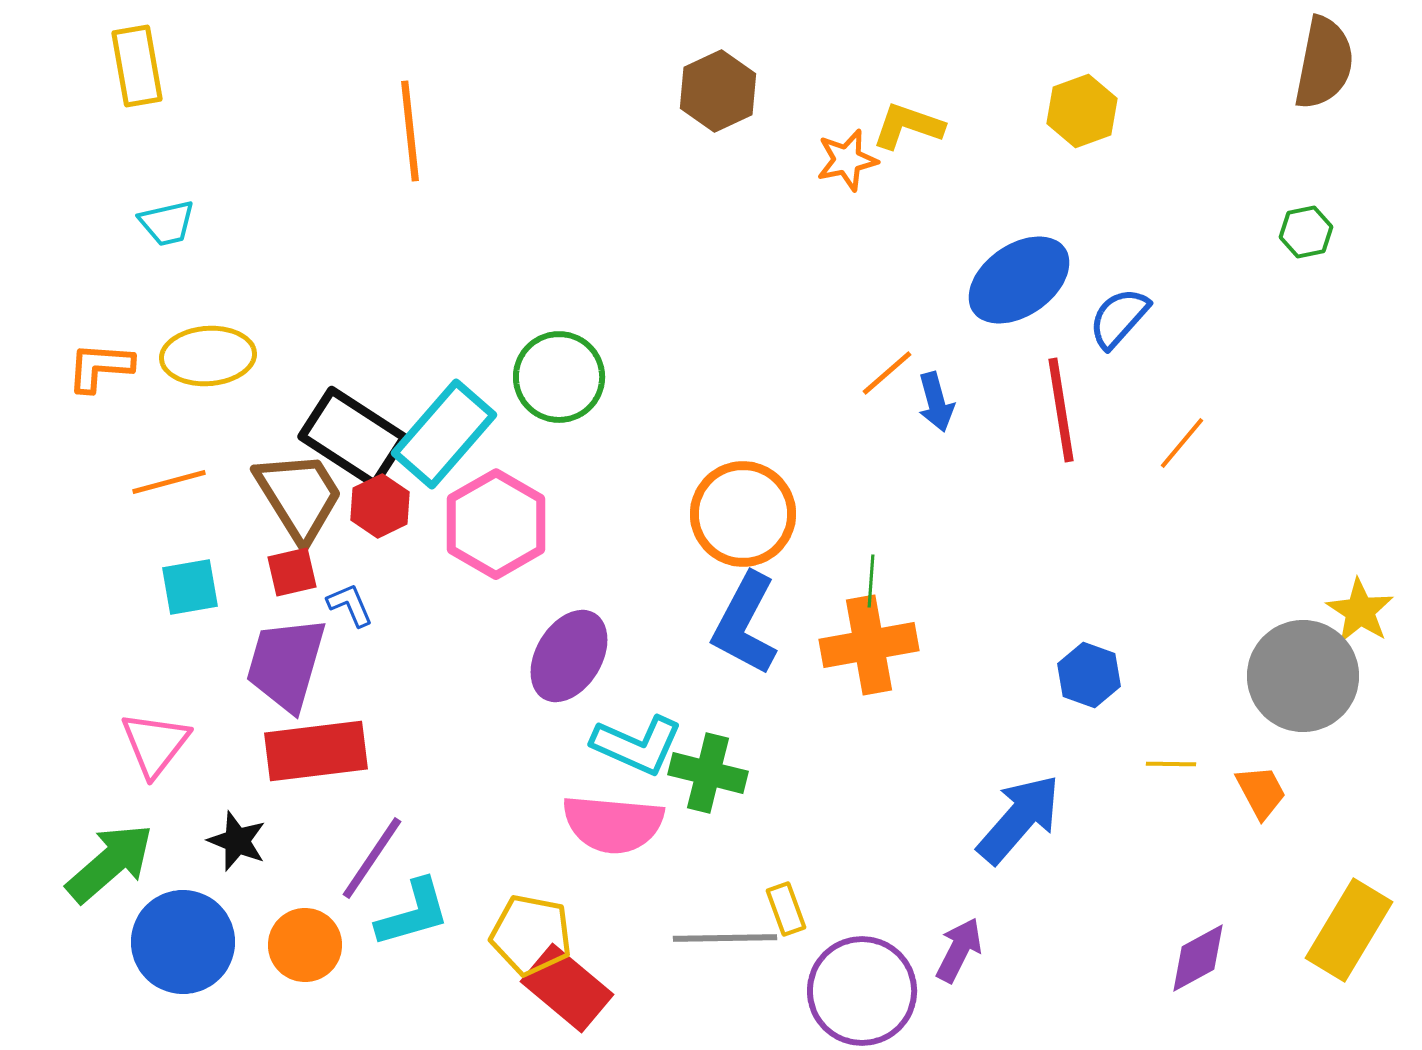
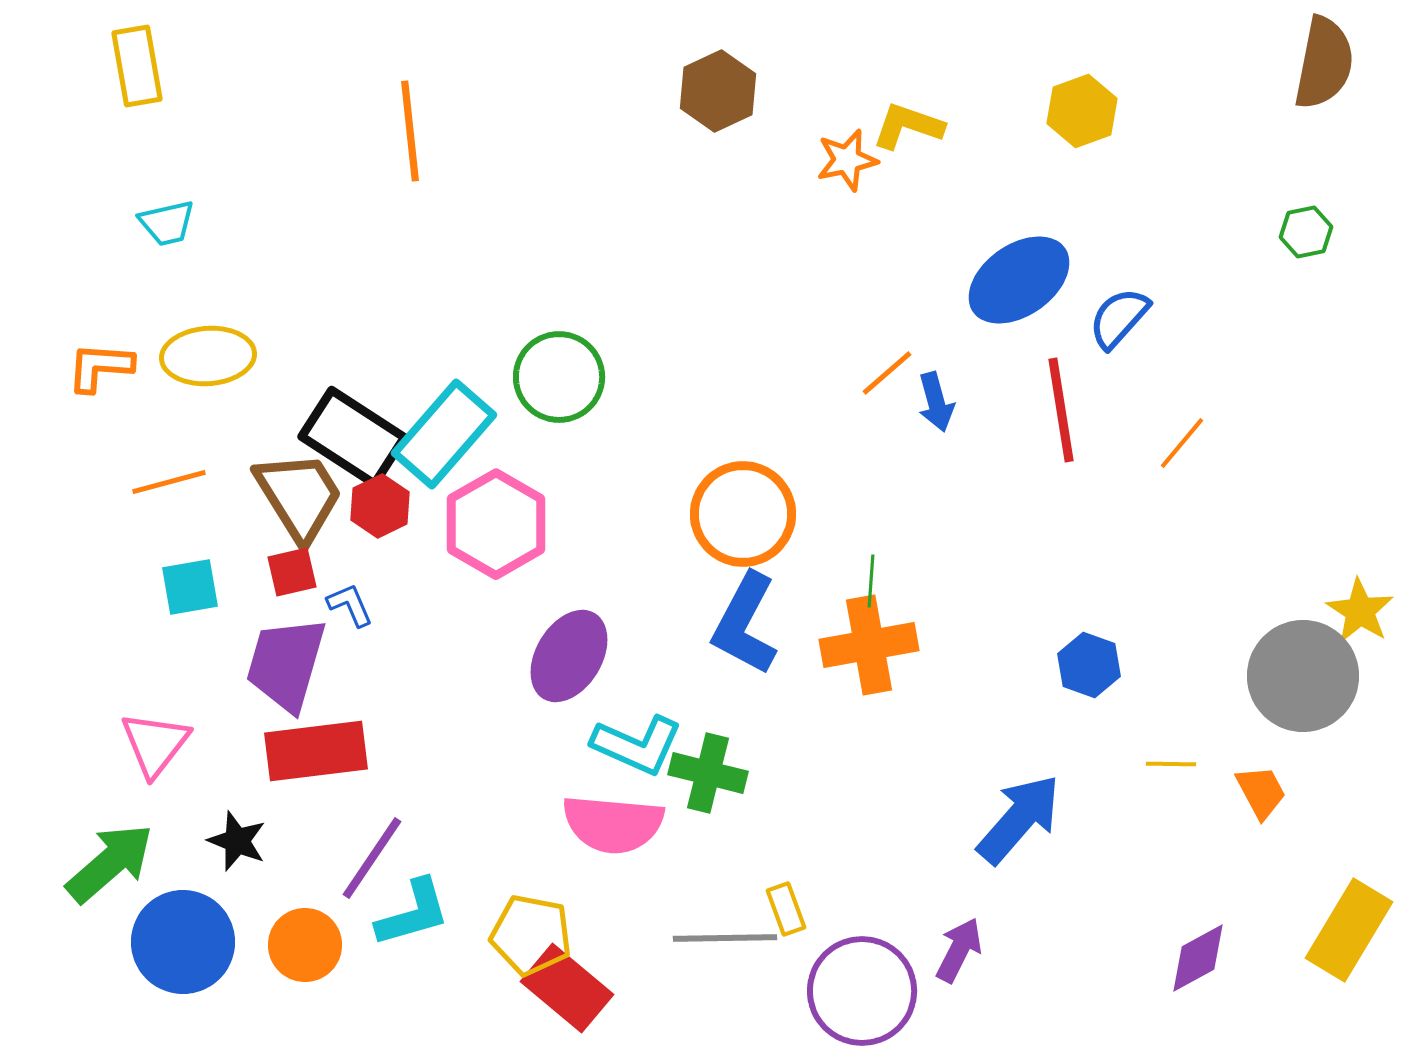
blue hexagon at (1089, 675): moved 10 px up
